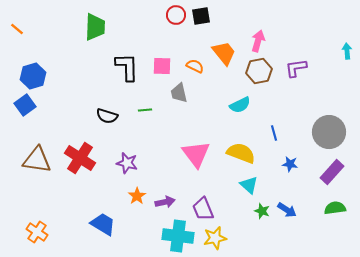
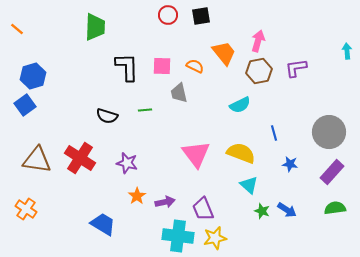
red circle: moved 8 px left
orange cross: moved 11 px left, 23 px up
